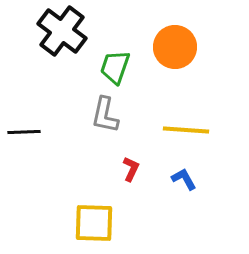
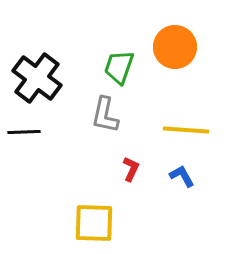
black cross: moved 25 px left, 47 px down
green trapezoid: moved 4 px right
blue L-shape: moved 2 px left, 3 px up
